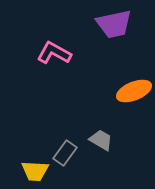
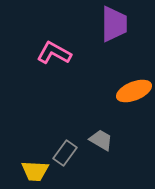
purple trapezoid: rotated 78 degrees counterclockwise
